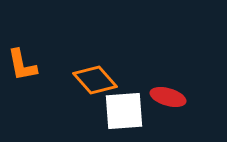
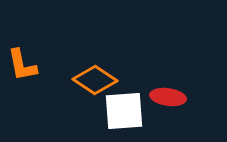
orange diamond: rotated 15 degrees counterclockwise
red ellipse: rotated 8 degrees counterclockwise
